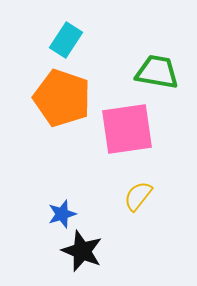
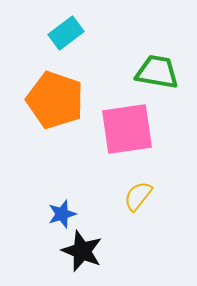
cyan rectangle: moved 7 px up; rotated 20 degrees clockwise
orange pentagon: moved 7 px left, 2 px down
